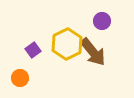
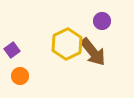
purple square: moved 21 px left
orange circle: moved 2 px up
